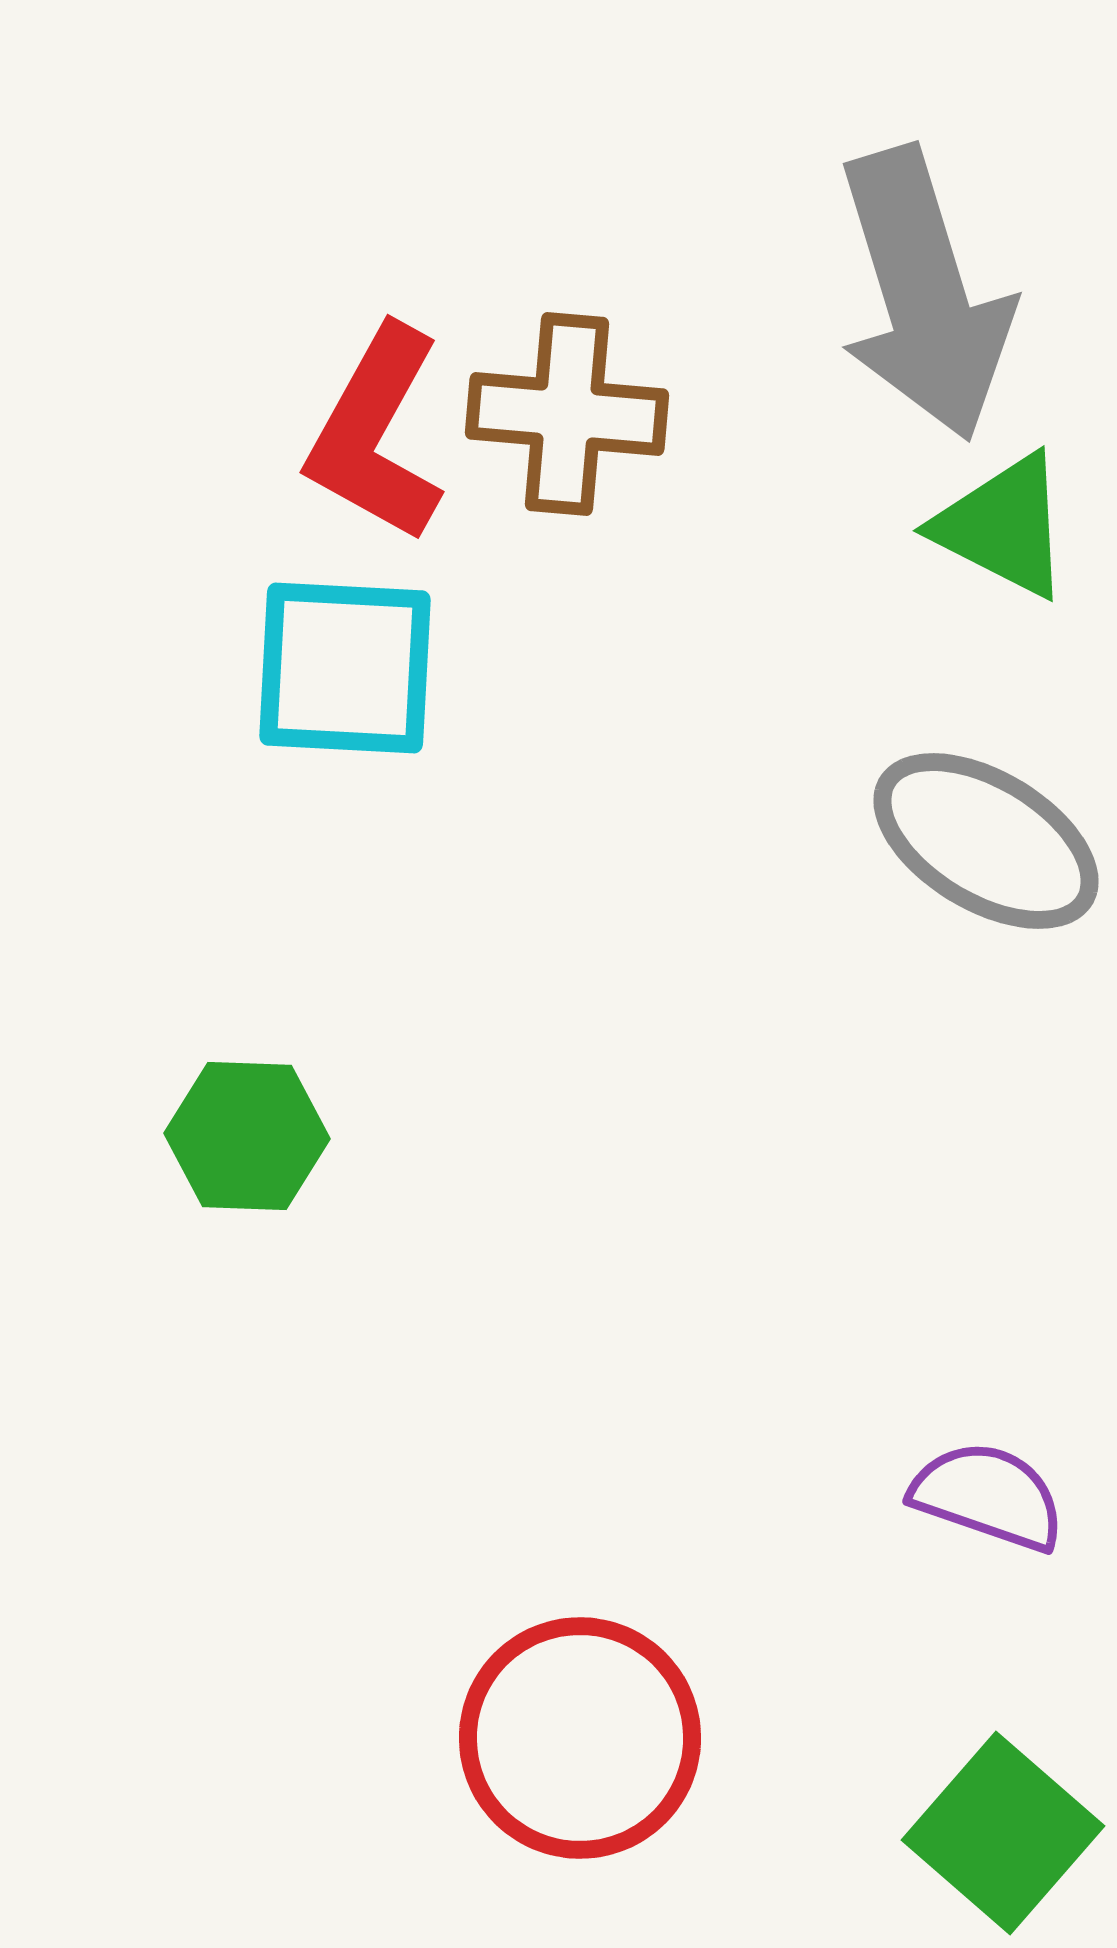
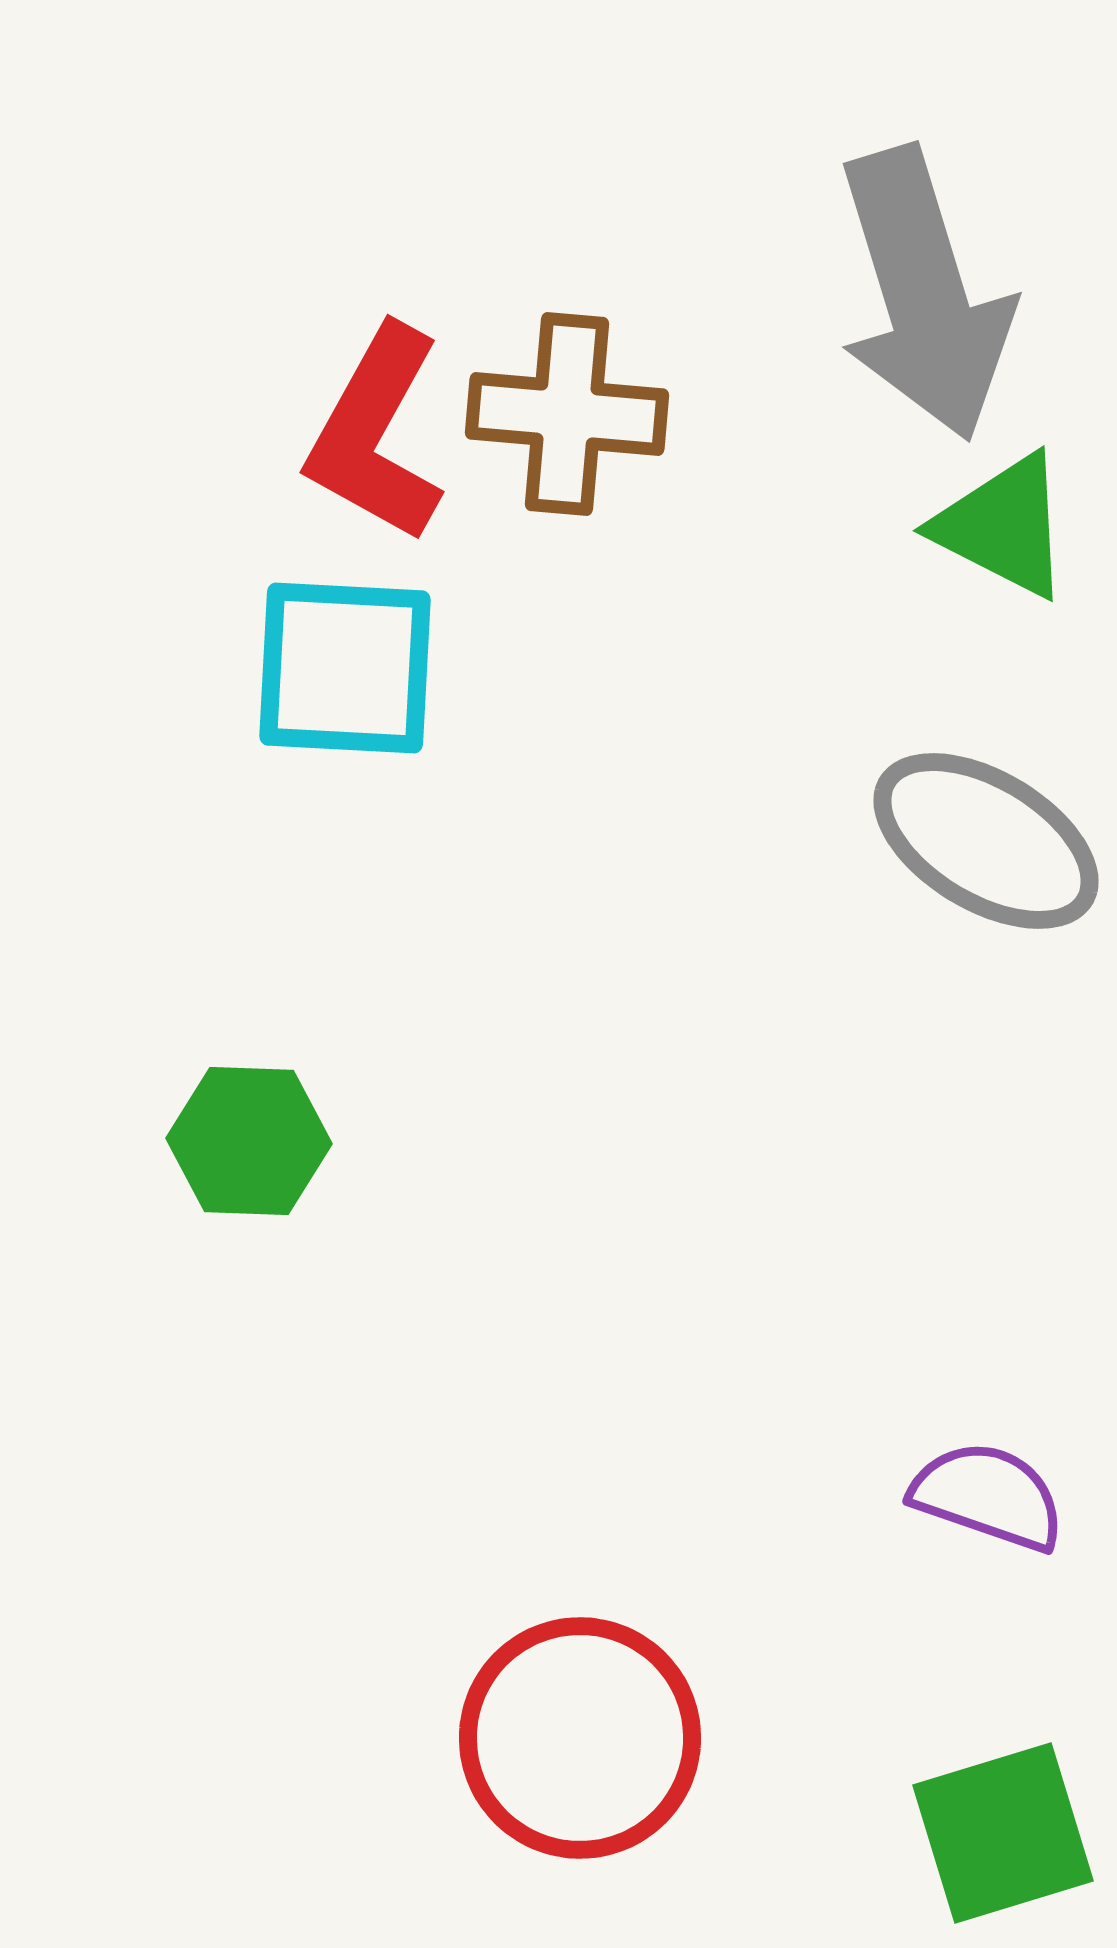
green hexagon: moved 2 px right, 5 px down
green square: rotated 32 degrees clockwise
